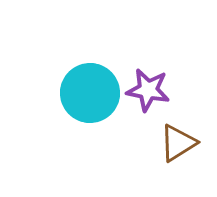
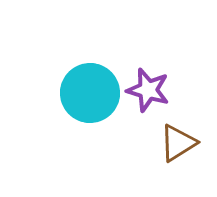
purple star: rotated 6 degrees clockwise
